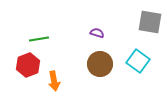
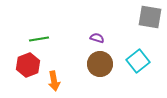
gray square: moved 5 px up
purple semicircle: moved 5 px down
cyan square: rotated 15 degrees clockwise
